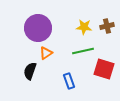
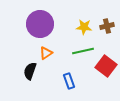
purple circle: moved 2 px right, 4 px up
red square: moved 2 px right, 3 px up; rotated 20 degrees clockwise
